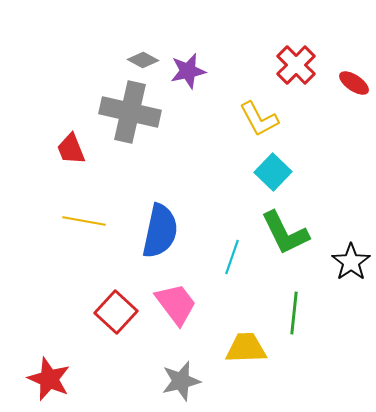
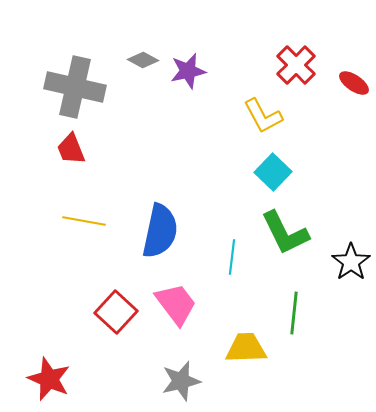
gray cross: moved 55 px left, 25 px up
yellow L-shape: moved 4 px right, 3 px up
cyan line: rotated 12 degrees counterclockwise
